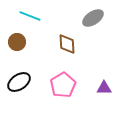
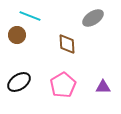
brown circle: moved 7 px up
purple triangle: moved 1 px left, 1 px up
